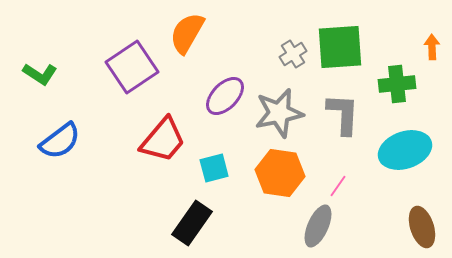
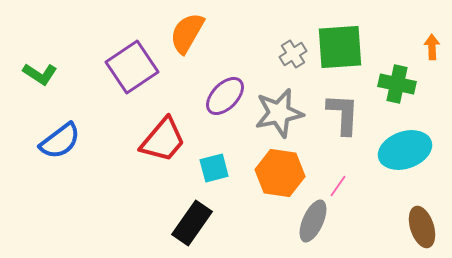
green cross: rotated 18 degrees clockwise
gray ellipse: moved 5 px left, 5 px up
